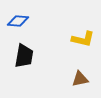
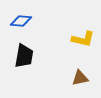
blue diamond: moved 3 px right
brown triangle: moved 1 px up
